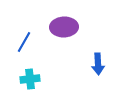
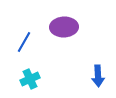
blue arrow: moved 12 px down
cyan cross: rotated 18 degrees counterclockwise
